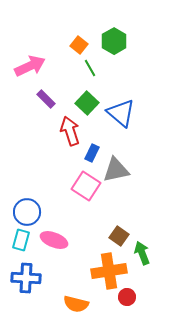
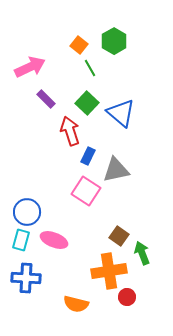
pink arrow: moved 1 px down
blue rectangle: moved 4 px left, 3 px down
pink square: moved 5 px down
